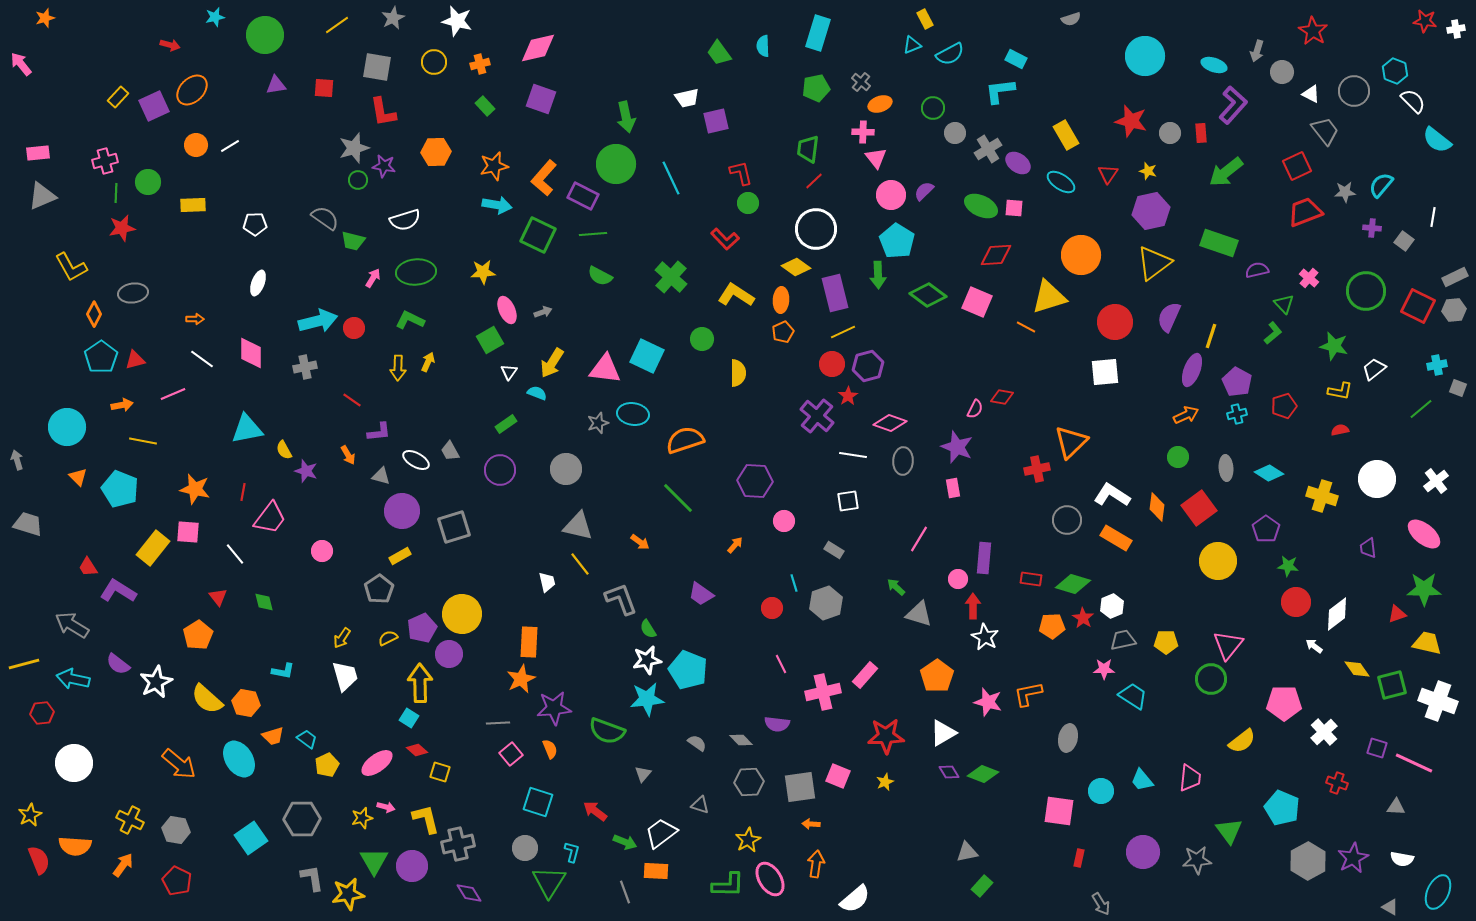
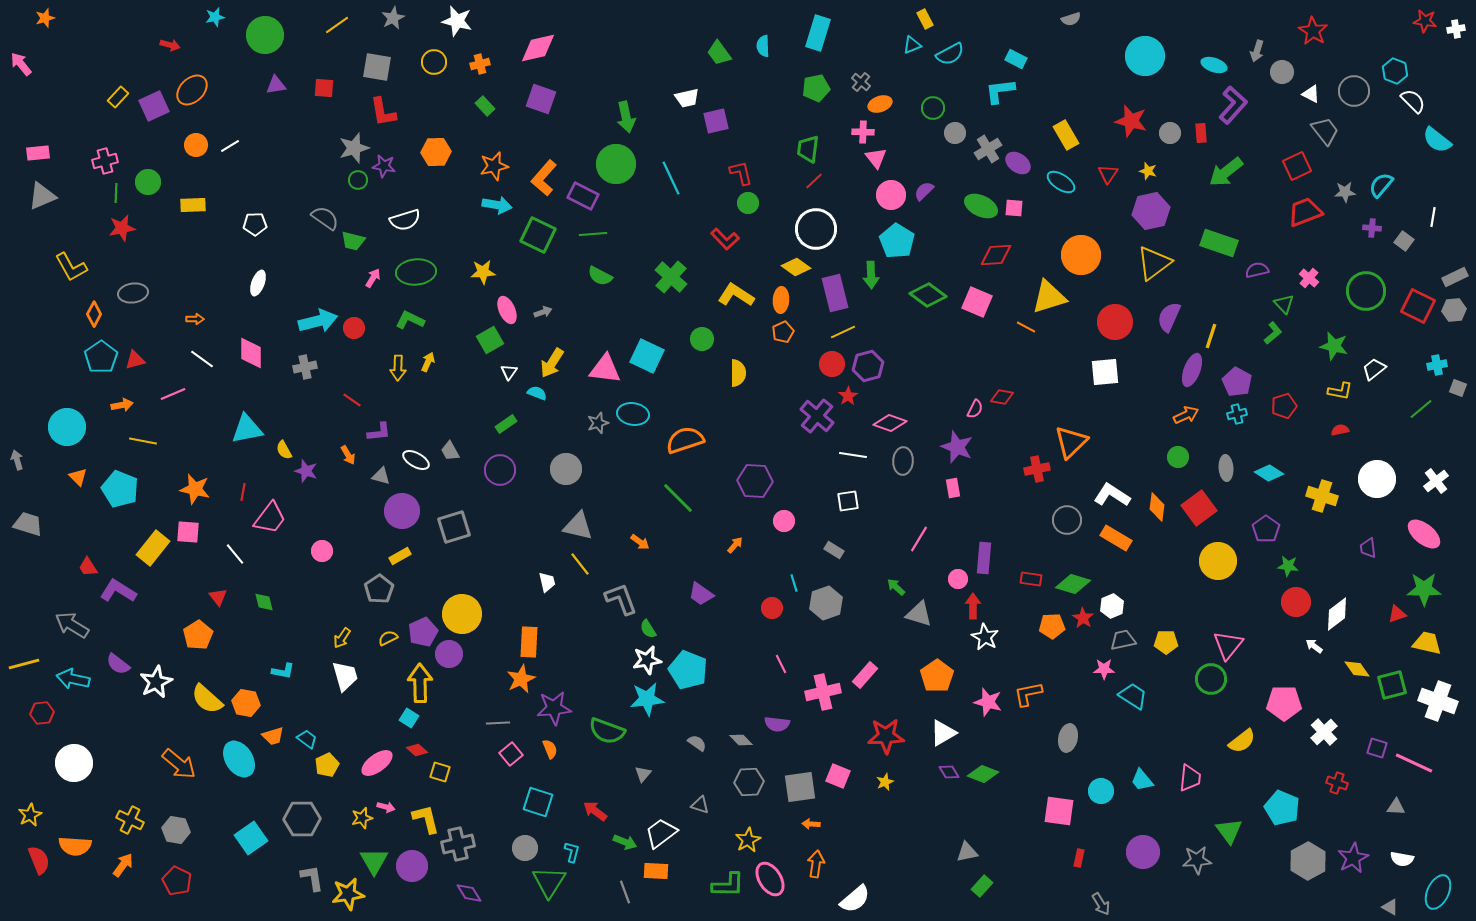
green arrow at (878, 275): moved 7 px left
purple pentagon at (422, 628): moved 1 px right, 4 px down
